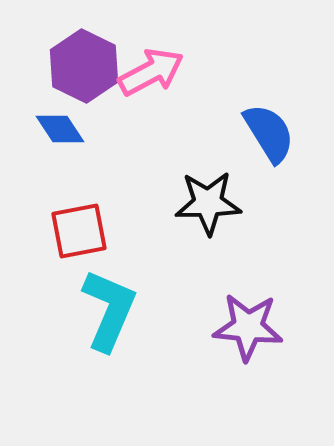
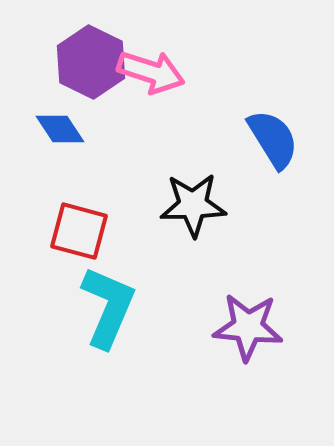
purple hexagon: moved 7 px right, 4 px up
pink arrow: rotated 46 degrees clockwise
blue semicircle: moved 4 px right, 6 px down
black star: moved 15 px left, 2 px down
red square: rotated 26 degrees clockwise
cyan L-shape: moved 1 px left, 3 px up
